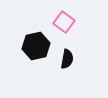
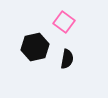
black hexagon: moved 1 px left, 1 px down
